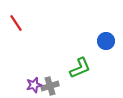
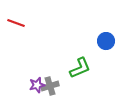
red line: rotated 36 degrees counterclockwise
purple star: moved 3 px right
